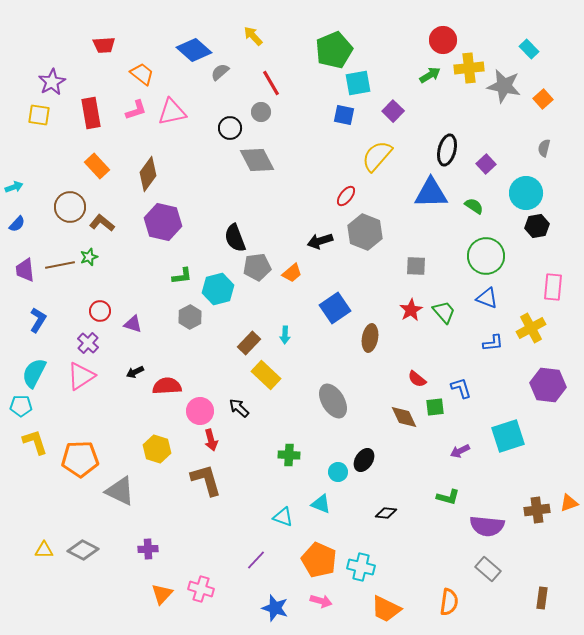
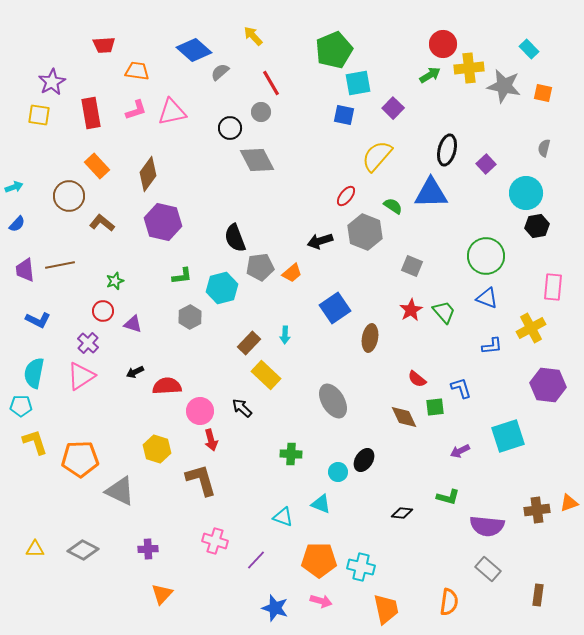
red circle at (443, 40): moved 4 px down
orange trapezoid at (142, 74): moved 5 px left, 3 px up; rotated 30 degrees counterclockwise
orange square at (543, 99): moved 6 px up; rotated 36 degrees counterclockwise
purple square at (393, 111): moved 3 px up
green semicircle at (474, 206): moved 81 px left
brown circle at (70, 207): moved 1 px left, 11 px up
green star at (89, 257): moved 26 px right, 24 px down
gray square at (416, 266): moved 4 px left; rotated 20 degrees clockwise
gray pentagon at (257, 267): moved 3 px right
cyan hexagon at (218, 289): moved 4 px right, 1 px up
red circle at (100, 311): moved 3 px right
blue L-shape at (38, 320): rotated 85 degrees clockwise
blue L-shape at (493, 343): moved 1 px left, 3 px down
cyan semicircle at (34, 373): rotated 16 degrees counterclockwise
black arrow at (239, 408): moved 3 px right
green cross at (289, 455): moved 2 px right, 1 px up
brown L-shape at (206, 480): moved 5 px left
black diamond at (386, 513): moved 16 px right
yellow triangle at (44, 550): moved 9 px left, 1 px up
orange pentagon at (319, 560): rotated 24 degrees counterclockwise
pink cross at (201, 589): moved 14 px right, 48 px up
brown rectangle at (542, 598): moved 4 px left, 3 px up
orange trapezoid at (386, 609): rotated 128 degrees counterclockwise
